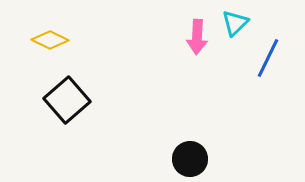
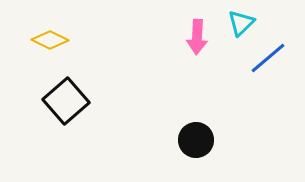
cyan triangle: moved 6 px right
blue line: rotated 24 degrees clockwise
black square: moved 1 px left, 1 px down
black circle: moved 6 px right, 19 px up
